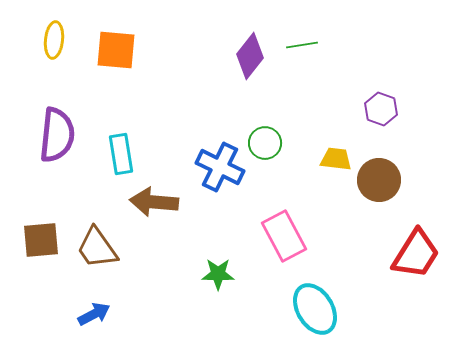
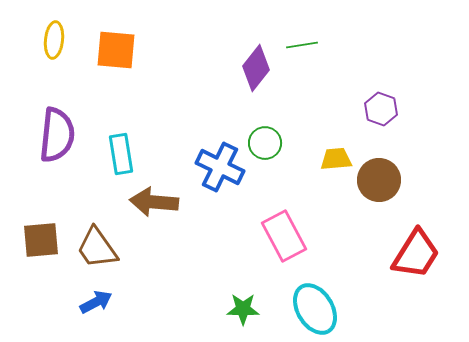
purple diamond: moved 6 px right, 12 px down
yellow trapezoid: rotated 12 degrees counterclockwise
green star: moved 25 px right, 35 px down
blue arrow: moved 2 px right, 12 px up
